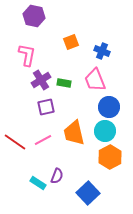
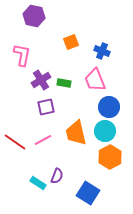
pink L-shape: moved 5 px left
orange trapezoid: moved 2 px right
blue square: rotated 15 degrees counterclockwise
